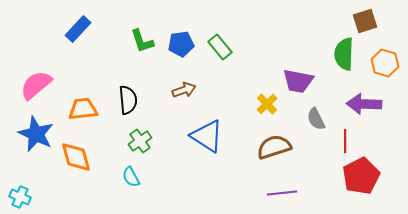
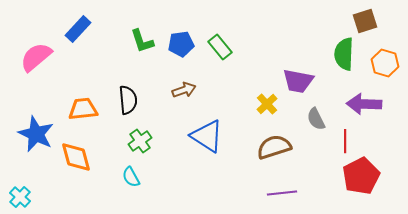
pink semicircle: moved 28 px up
cyan cross: rotated 20 degrees clockwise
